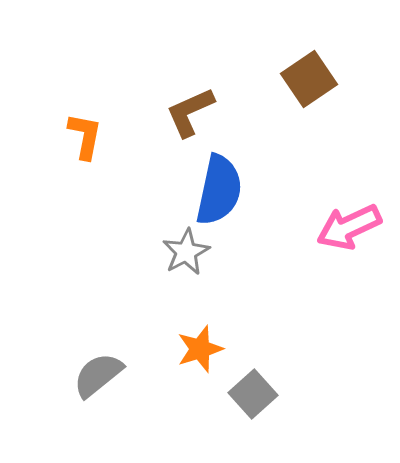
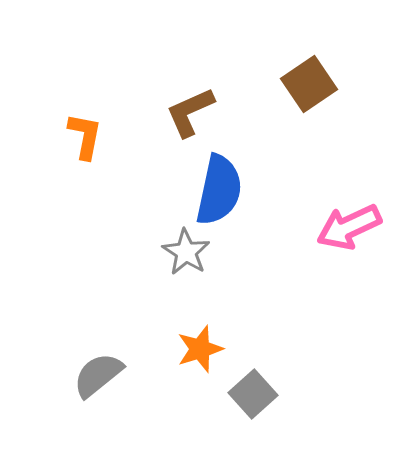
brown square: moved 5 px down
gray star: rotated 12 degrees counterclockwise
